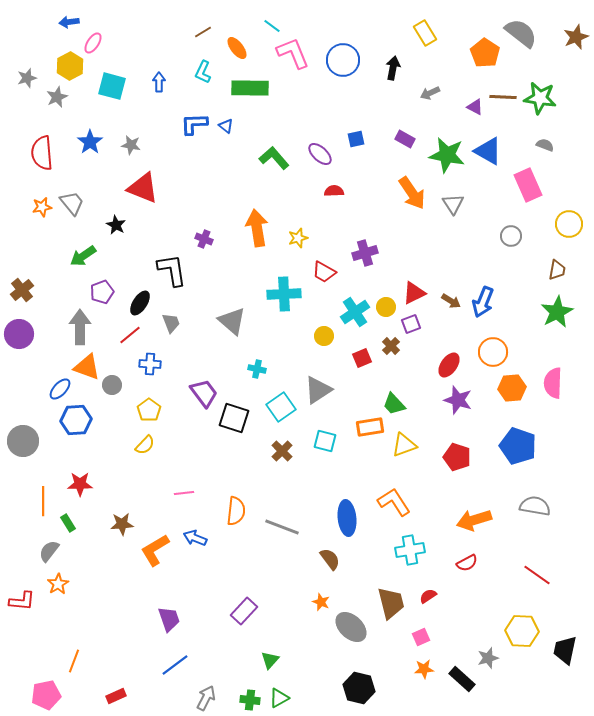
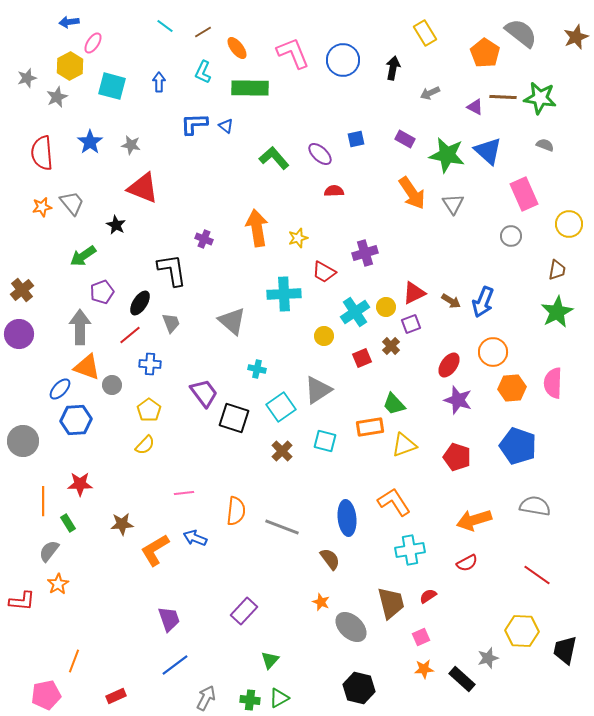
cyan line at (272, 26): moved 107 px left
blue triangle at (488, 151): rotated 12 degrees clockwise
pink rectangle at (528, 185): moved 4 px left, 9 px down
